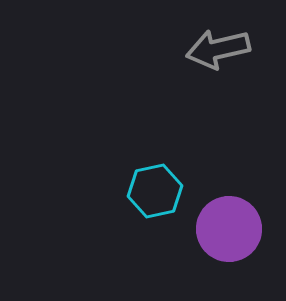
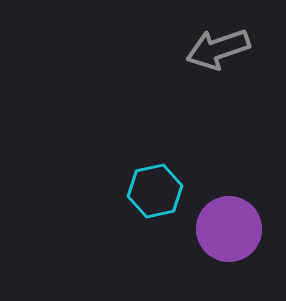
gray arrow: rotated 6 degrees counterclockwise
